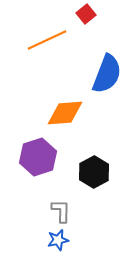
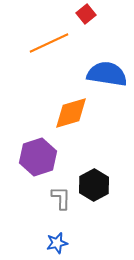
orange line: moved 2 px right, 3 px down
blue semicircle: rotated 102 degrees counterclockwise
orange diamond: moved 6 px right; rotated 12 degrees counterclockwise
black hexagon: moved 13 px down
gray L-shape: moved 13 px up
blue star: moved 1 px left, 3 px down
